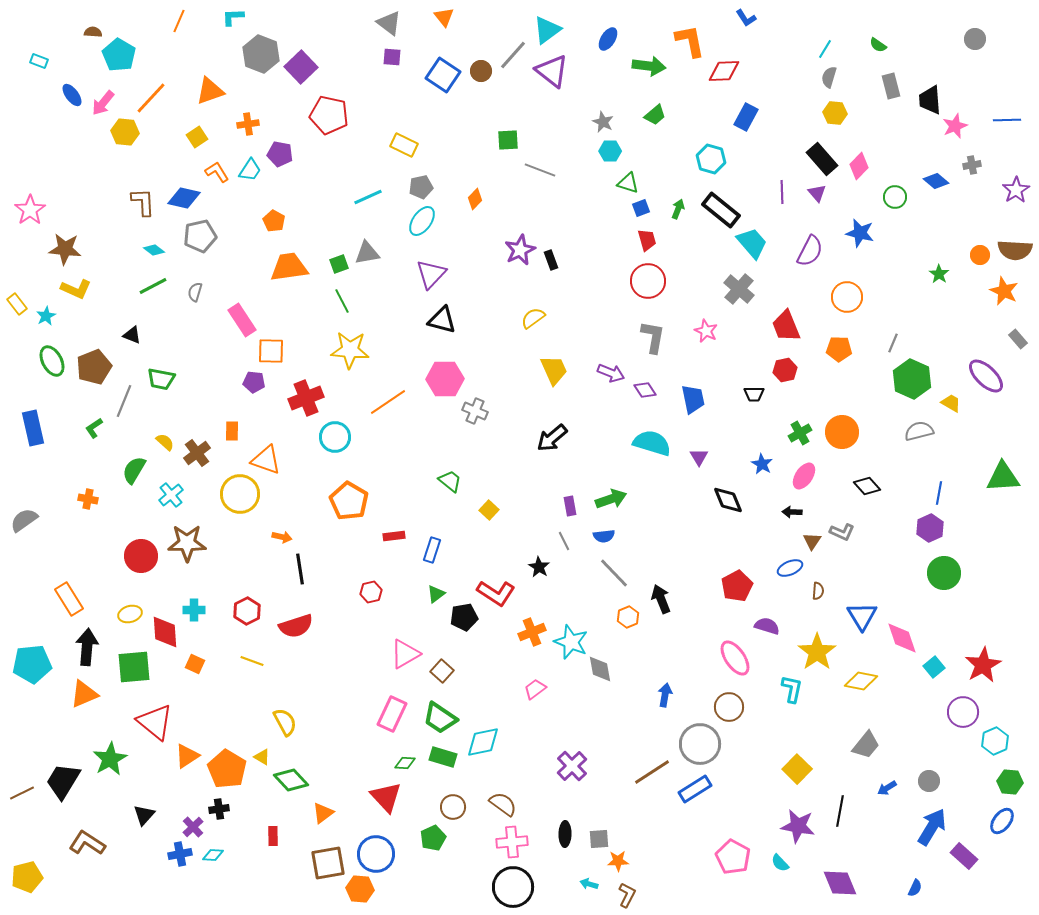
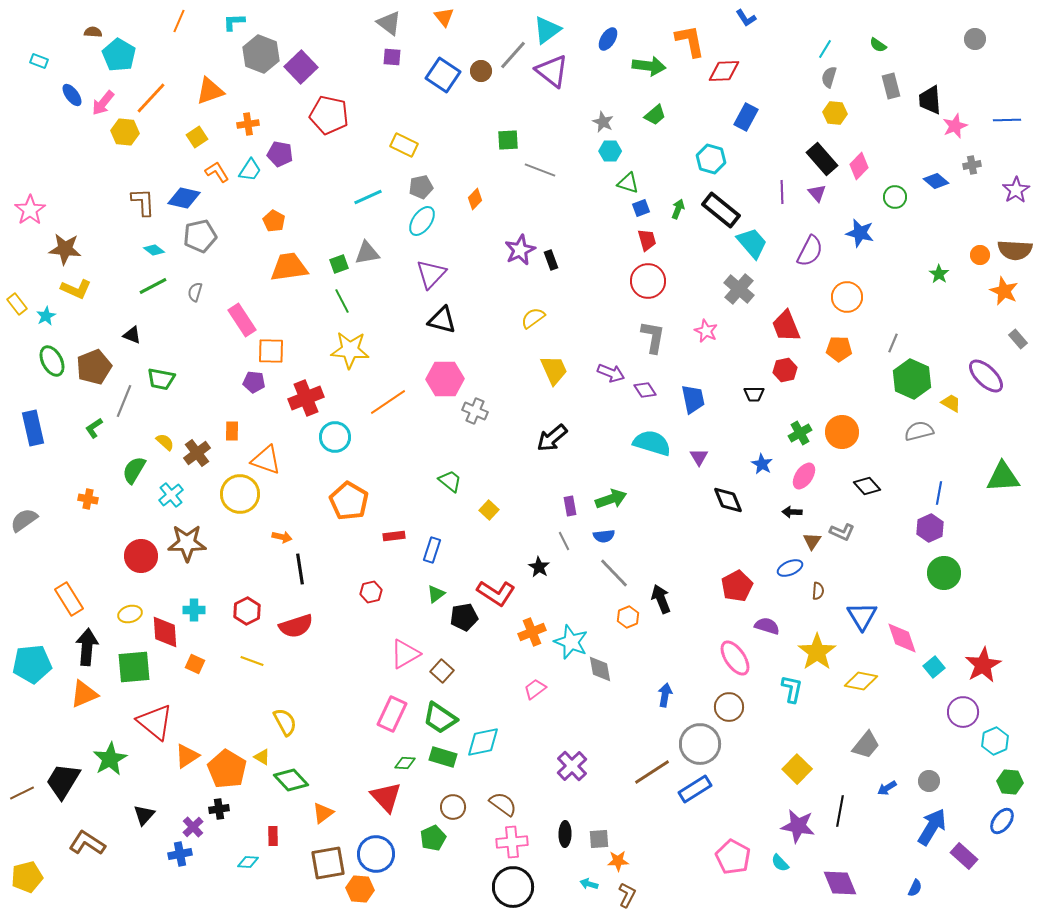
cyan L-shape at (233, 17): moved 1 px right, 5 px down
cyan diamond at (213, 855): moved 35 px right, 7 px down
